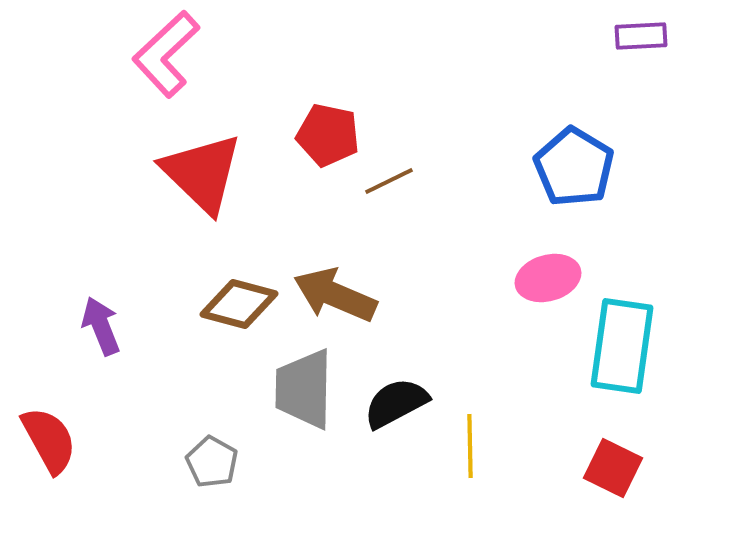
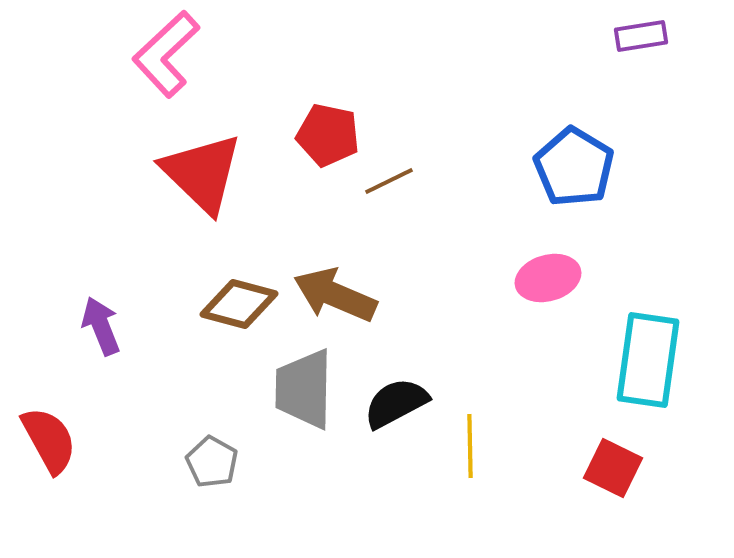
purple rectangle: rotated 6 degrees counterclockwise
cyan rectangle: moved 26 px right, 14 px down
